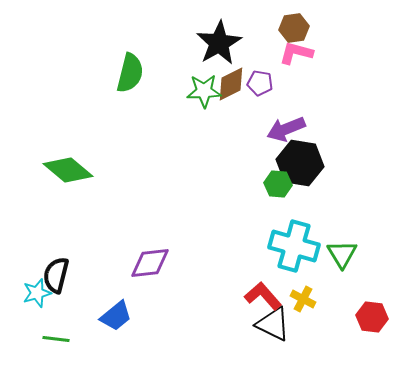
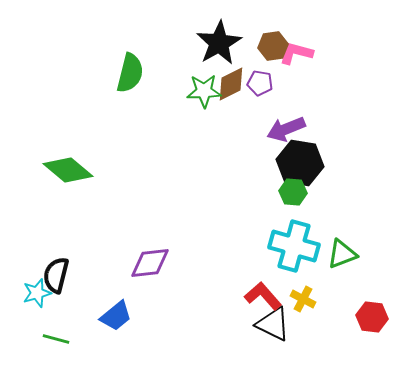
brown hexagon: moved 21 px left, 18 px down
green hexagon: moved 15 px right, 8 px down
green triangle: rotated 40 degrees clockwise
green line: rotated 8 degrees clockwise
